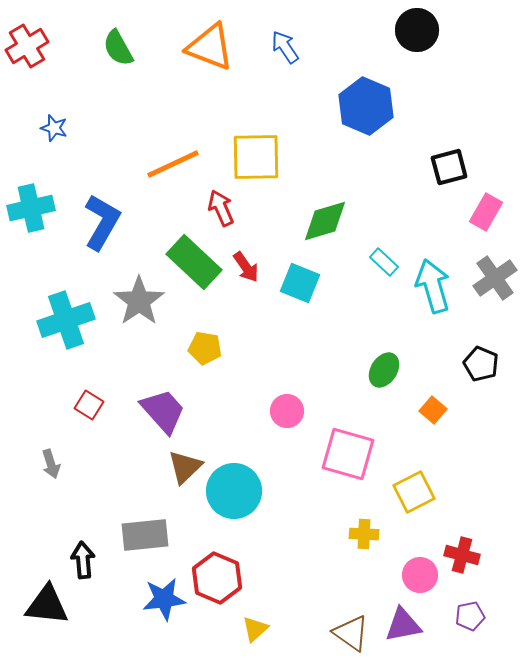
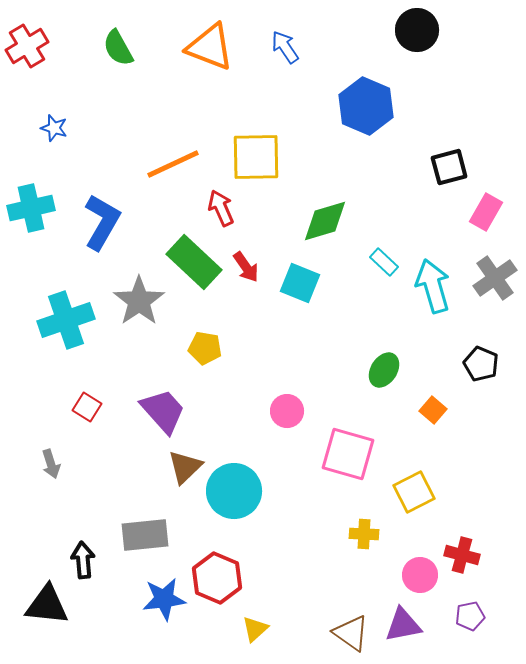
red square at (89, 405): moved 2 px left, 2 px down
